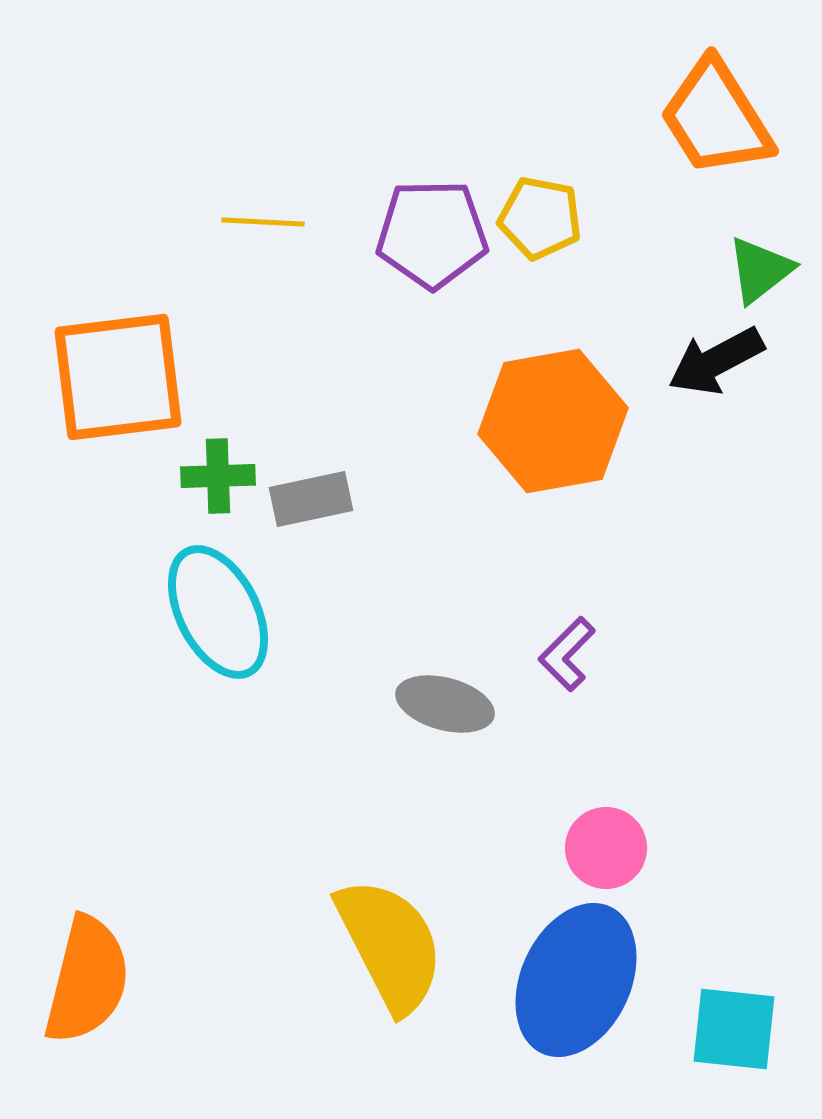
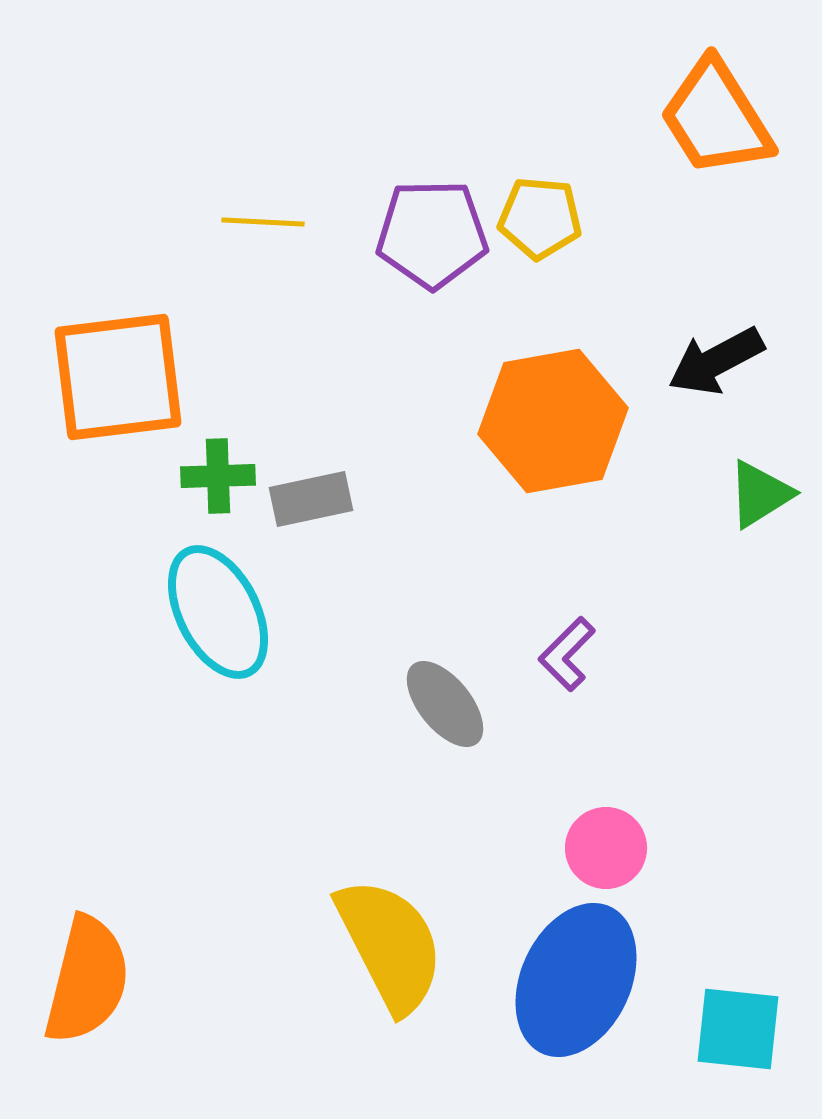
yellow pentagon: rotated 6 degrees counterclockwise
green triangle: moved 224 px down; rotated 6 degrees clockwise
gray ellipse: rotated 36 degrees clockwise
cyan square: moved 4 px right
